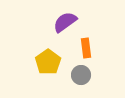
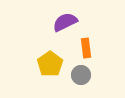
purple semicircle: rotated 10 degrees clockwise
yellow pentagon: moved 2 px right, 2 px down
